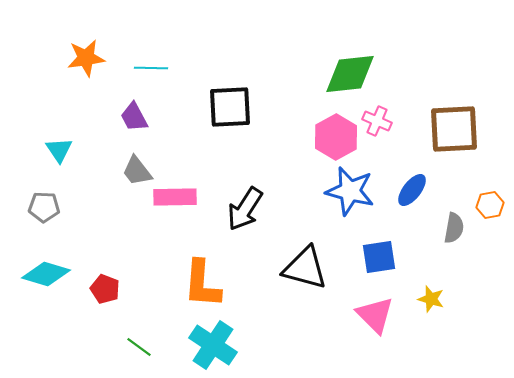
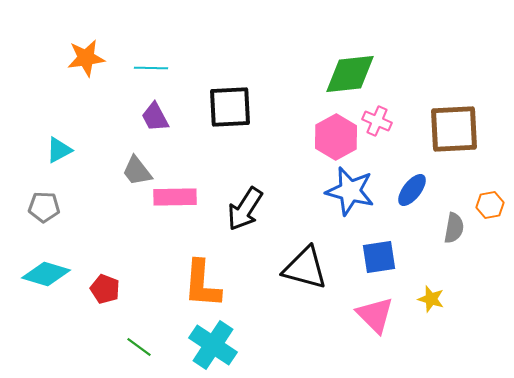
purple trapezoid: moved 21 px right
cyan triangle: rotated 36 degrees clockwise
